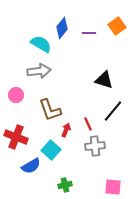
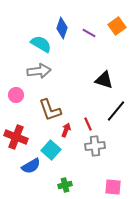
blue diamond: rotated 20 degrees counterclockwise
purple line: rotated 32 degrees clockwise
black line: moved 3 px right
